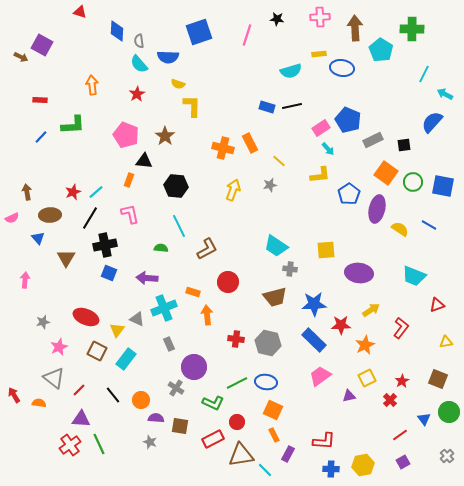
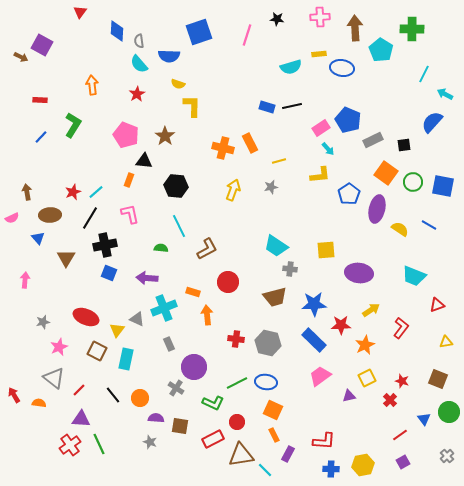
red triangle at (80, 12): rotated 48 degrees clockwise
blue semicircle at (168, 57): moved 1 px right, 1 px up
cyan semicircle at (291, 71): moved 4 px up
green L-shape at (73, 125): rotated 55 degrees counterclockwise
yellow line at (279, 161): rotated 56 degrees counterclockwise
gray star at (270, 185): moved 1 px right, 2 px down
cyan rectangle at (126, 359): rotated 25 degrees counterclockwise
red star at (402, 381): rotated 24 degrees counterclockwise
orange circle at (141, 400): moved 1 px left, 2 px up
